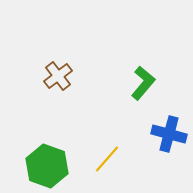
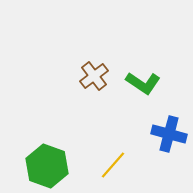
brown cross: moved 36 px right
green L-shape: rotated 84 degrees clockwise
yellow line: moved 6 px right, 6 px down
